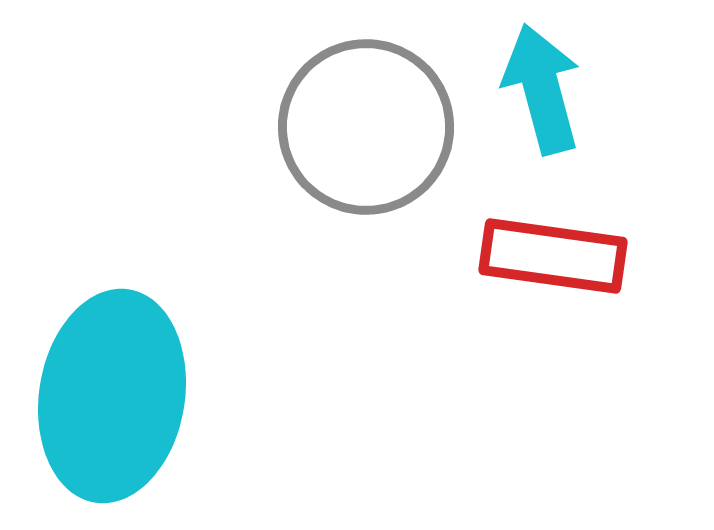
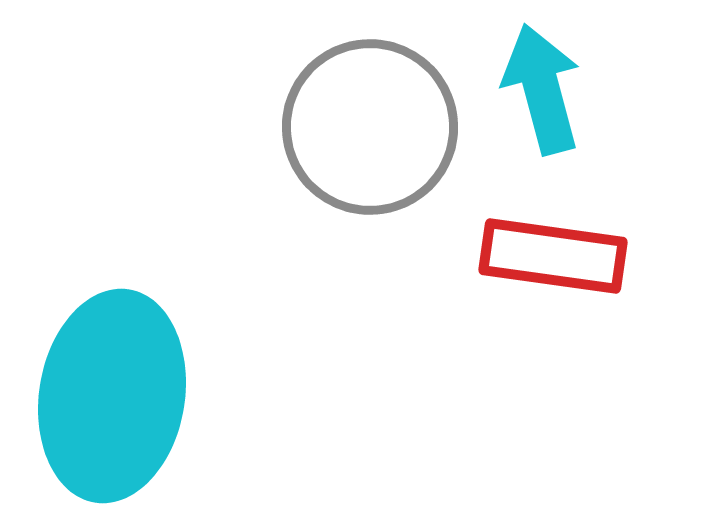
gray circle: moved 4 px right
